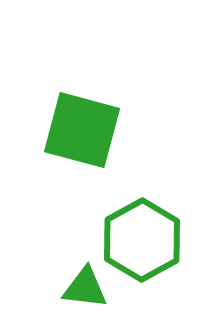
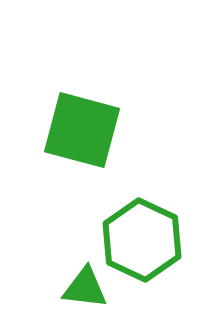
green hexagon: rotated 6 degrees counterclockwise
